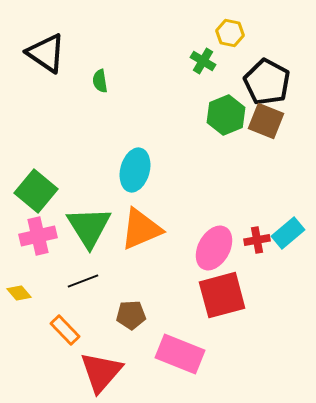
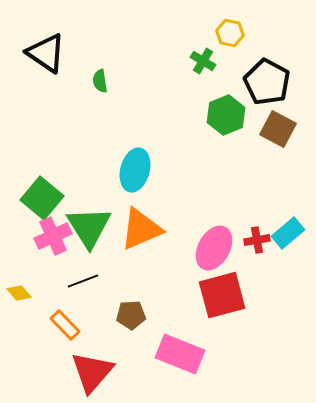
brown square: moved 12 px right, 8 px down; rotated 6 degrees clockwise
green square: moved 6 px right, 7 px down
pink cross: moved 15 px right; rotated 12 degrees counterclockwise
orange rectangle: moved 5 px up
red triangle: moved 9 px left
